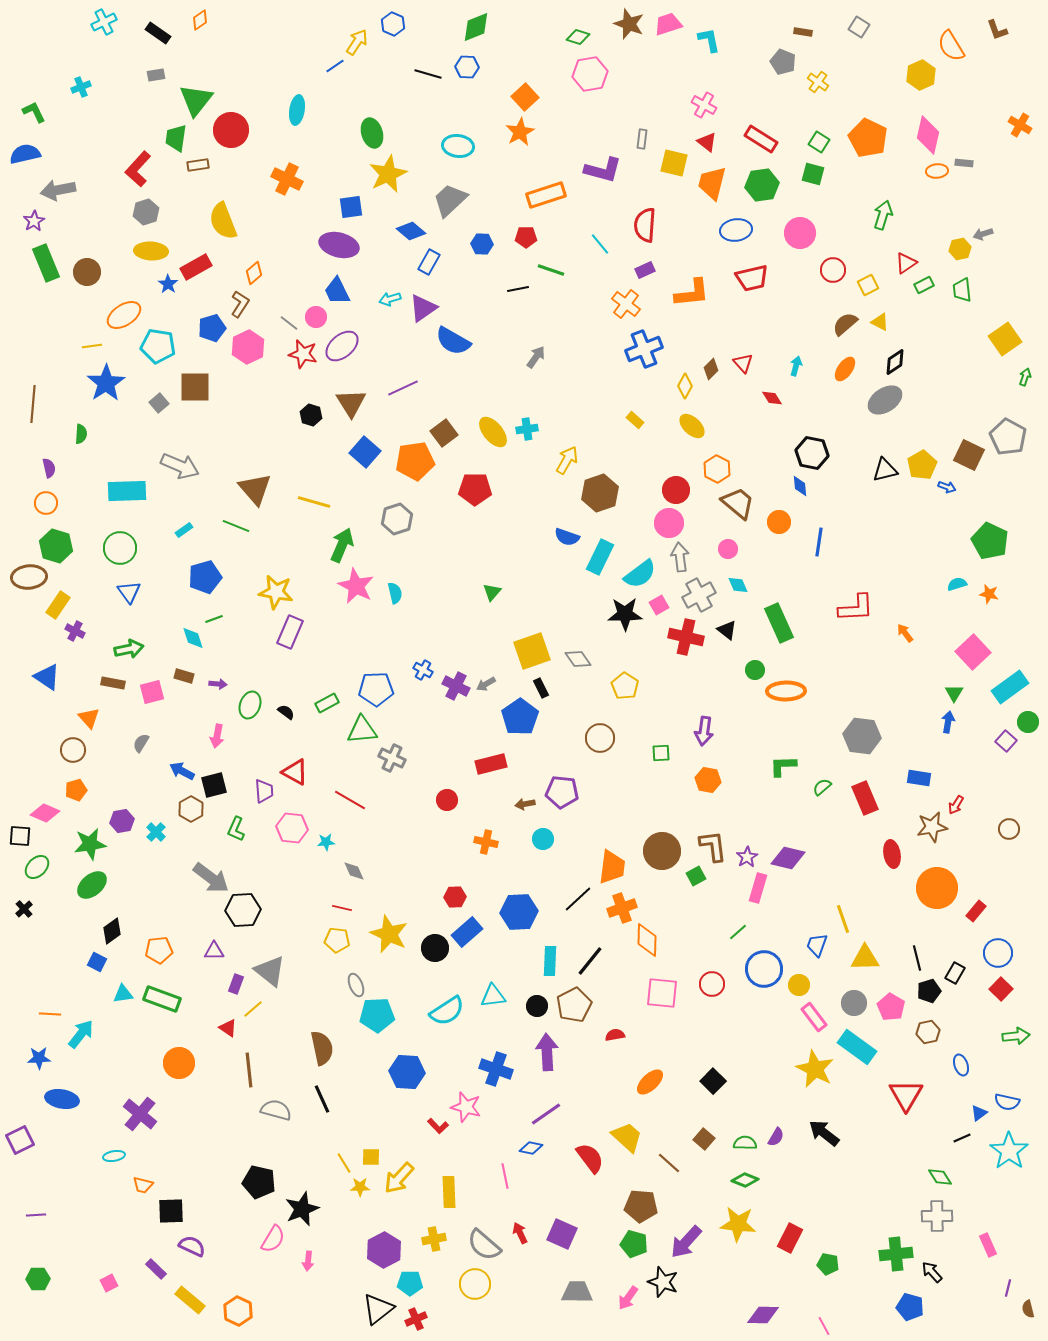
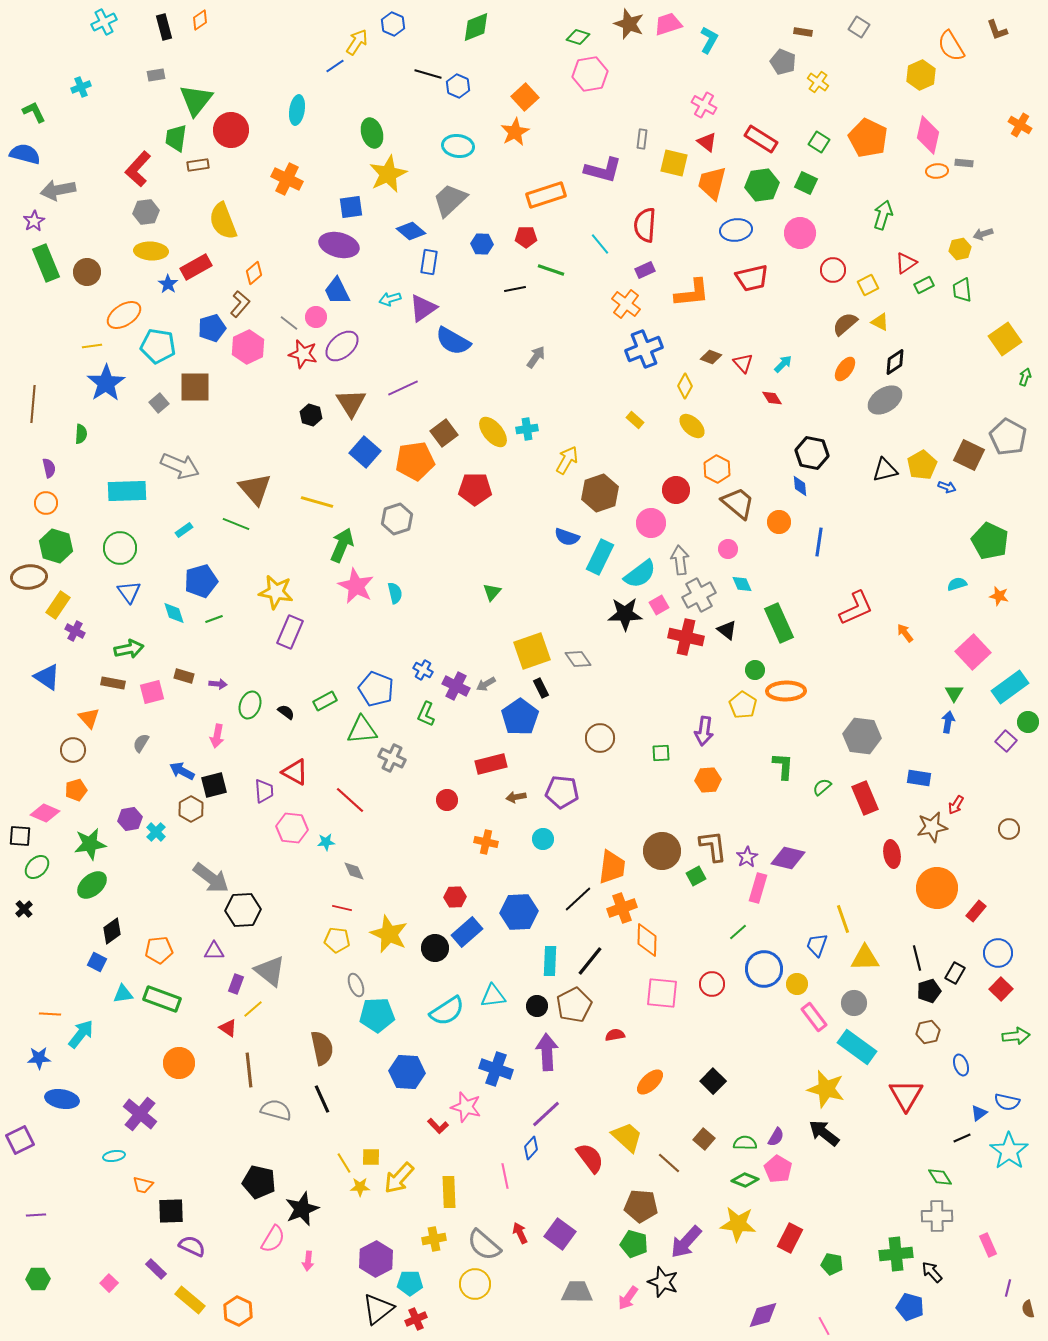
black rectangle at (158, 33): moved 6 px right, 6 px up; rotated 40 degrees clockwise
cyan L-shape at (709, 40): rotated 40 degrees clockwise
blue hexagon at (467, 67): moved 9 px left, 19 px down; rotated 20 degrees clockwise
orange star at (520, 132): moved 5 px left
blue semicircle at (25, 154): rotated 28 degrees clockwise
green square at (813, 174): moved 7 px left, 9 px down; rotated 10 degrees clockwise
gray hexagon at (146, 212): rotated 10 degrees clockwise
blue rectangle at (429, 262): rotated 20 degrees counterclockwise
black line at (518, 289): moved 3 px left
brown L-shape at (240, 304): rotated 8 degrees clockwise
cyan arrow at (796, 366): moved 13 px left, 2 px up; rotated 30 degrees clockwise
brown diamond at (711, 369): moved 12 px up; rotated 65 degrees clockwise
yellow line at (314, 502): moved 3 px right
pink circle at (669, 523): moved 18 px left
green line at (236, 526): moved 2 px up
gray arrow at (680, 557): moved 3 px down
blue pentagon at (205, 577): moved 4 px left, 4 px down
cyan diamond at (738, 585): moved 4 px right, 1 px up
orange star at (989, 594): moved 10 px right, 2 px down
red L-shape at (856, 608): rotated 21 degrees counterclockwise
cyan diamond at (193, 638): moved 19 px left, 25 px up
yellow pentagon at (625, 686): moved 118 px right, 19 px down
blue pentagon at (376, 689): rotated 24 degrees clockwise
green rectangle at (327, 703): moved 2 px left, 2 px up
green L-shape at (783, 766): rotated 96 degrees clockwise
orange hexagon at (708, 780): rotated 15 degrees counterclockwise
red line at (350, 800): rotated 12 degrees clockwise
brown arrow at (525, 804): moved 9 px left, 7 px up
purple hexagon at (122, 821): moved 8 px right, 2 px up
green L-shape at (236, 829): moved 190 px right, 115 px up
yellow circle at (799, 985): moved 2 px left, 1 px up
pink pentagon at (891, 1007): moved 113 px left, 162 px down
yellow star at (815, 1069): moved 11 px right, 20 px down; rotated 12 degrees counterclockwise
purple line at (546, 1114): rotated 8 degrees counterclockwise
blue diamond at (531, 1148): rotated 60 degrees counterclockwise
purple square at (562, 1234): moved 2 px left; rotated 12 degrees clockwise
purple hexagon at (384, 1250): moved 8 px left, 9 px down
green pentagon at (828, 1264): moved 4 px right
pink square at (109, 1283): rotated 18 degrees counterclockwise
purple diamond at (763, 1315): rotated 16 degrees counterclockwise
